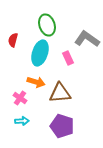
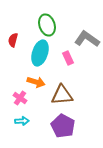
brown triangle: moved 2 px right, 2 px down
purple pentagon: moved 1 px right; rotated 10 degrees clockwise
